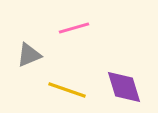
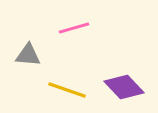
gray triangle: moved 1 px left; rotated 28 degrees clockwise
purple diamond: rotated 27 degrees counterclockwise
